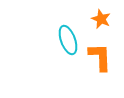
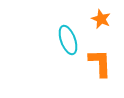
orange L-shape: moved 6 px down
